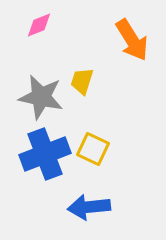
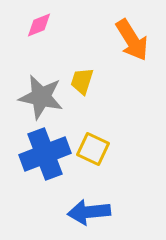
blue arrow: moved 5 px down
